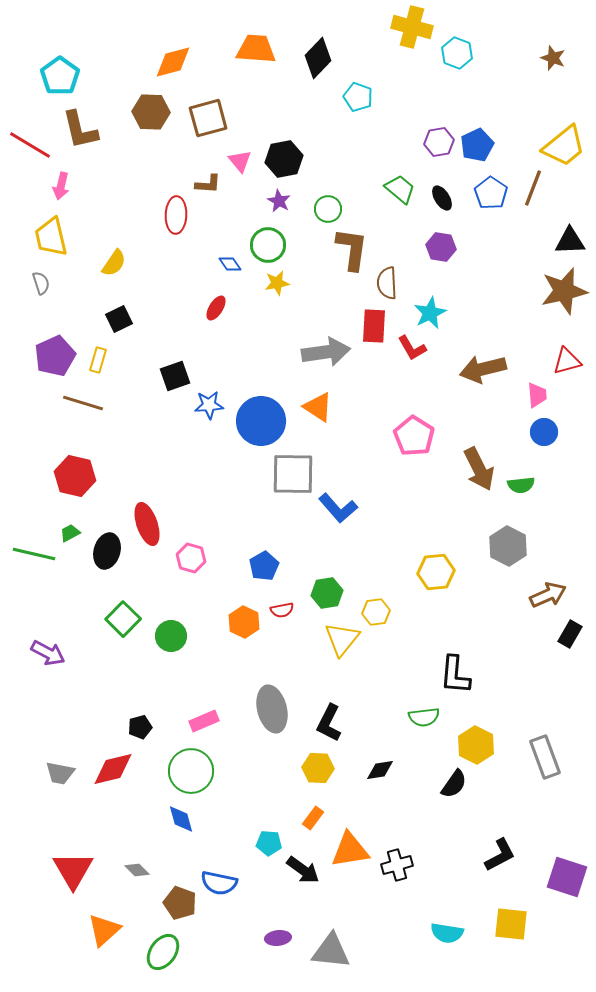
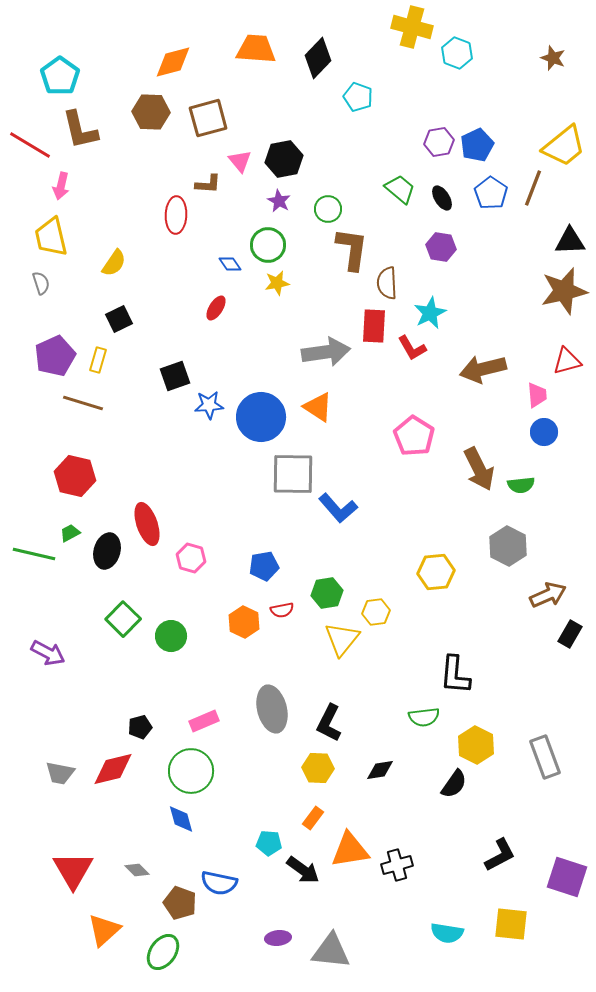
blue circle at (261, 421): moved 4 px up
blue pentagon at (264, 566): rotated 20 degrees clockwise
